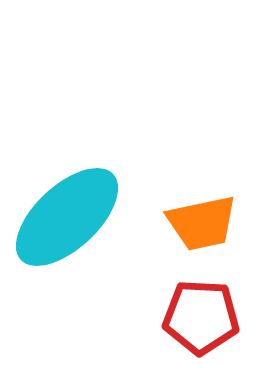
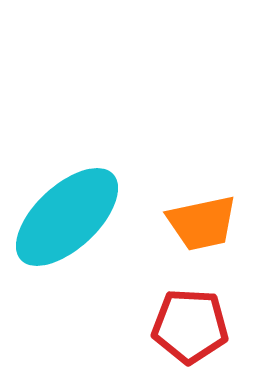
red pentagon: moved 11 px left, 9 px down
